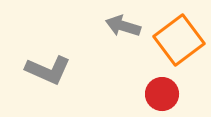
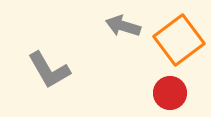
gray L-shape: moved 1 px right; rotated 36 degrees clockwise
red circle: moved 8 px right, 1 px up
